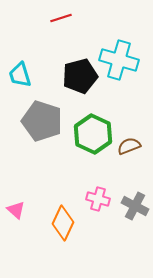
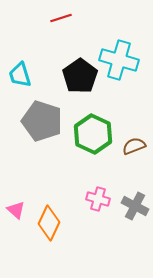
black pentagon: rotated 20 degrees counterclockwise
brown semicircle: moved 5 px right
orange diamond: moved 14 px left
